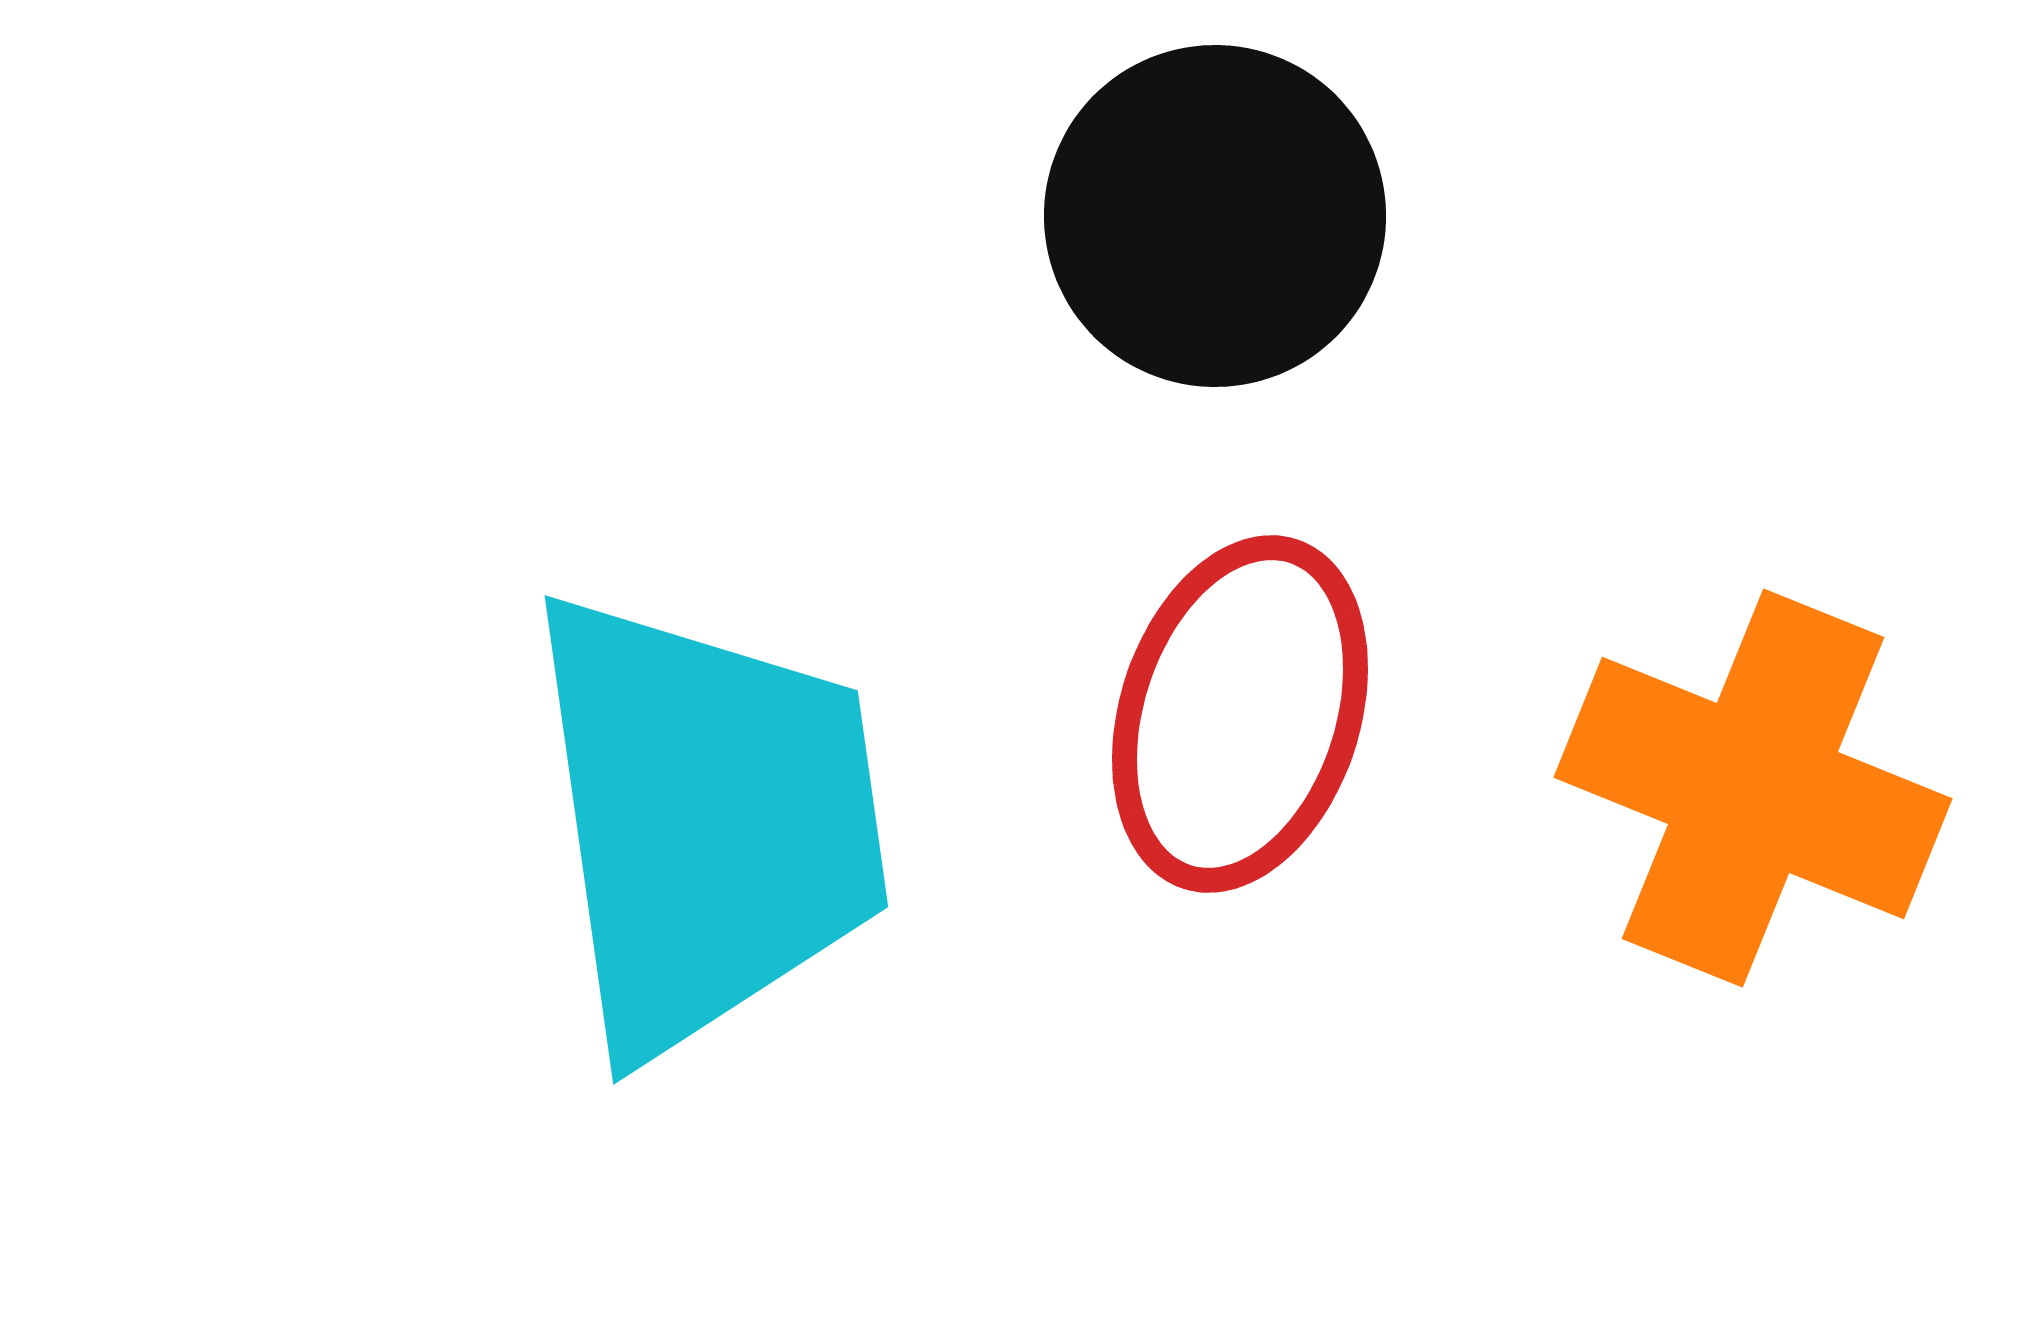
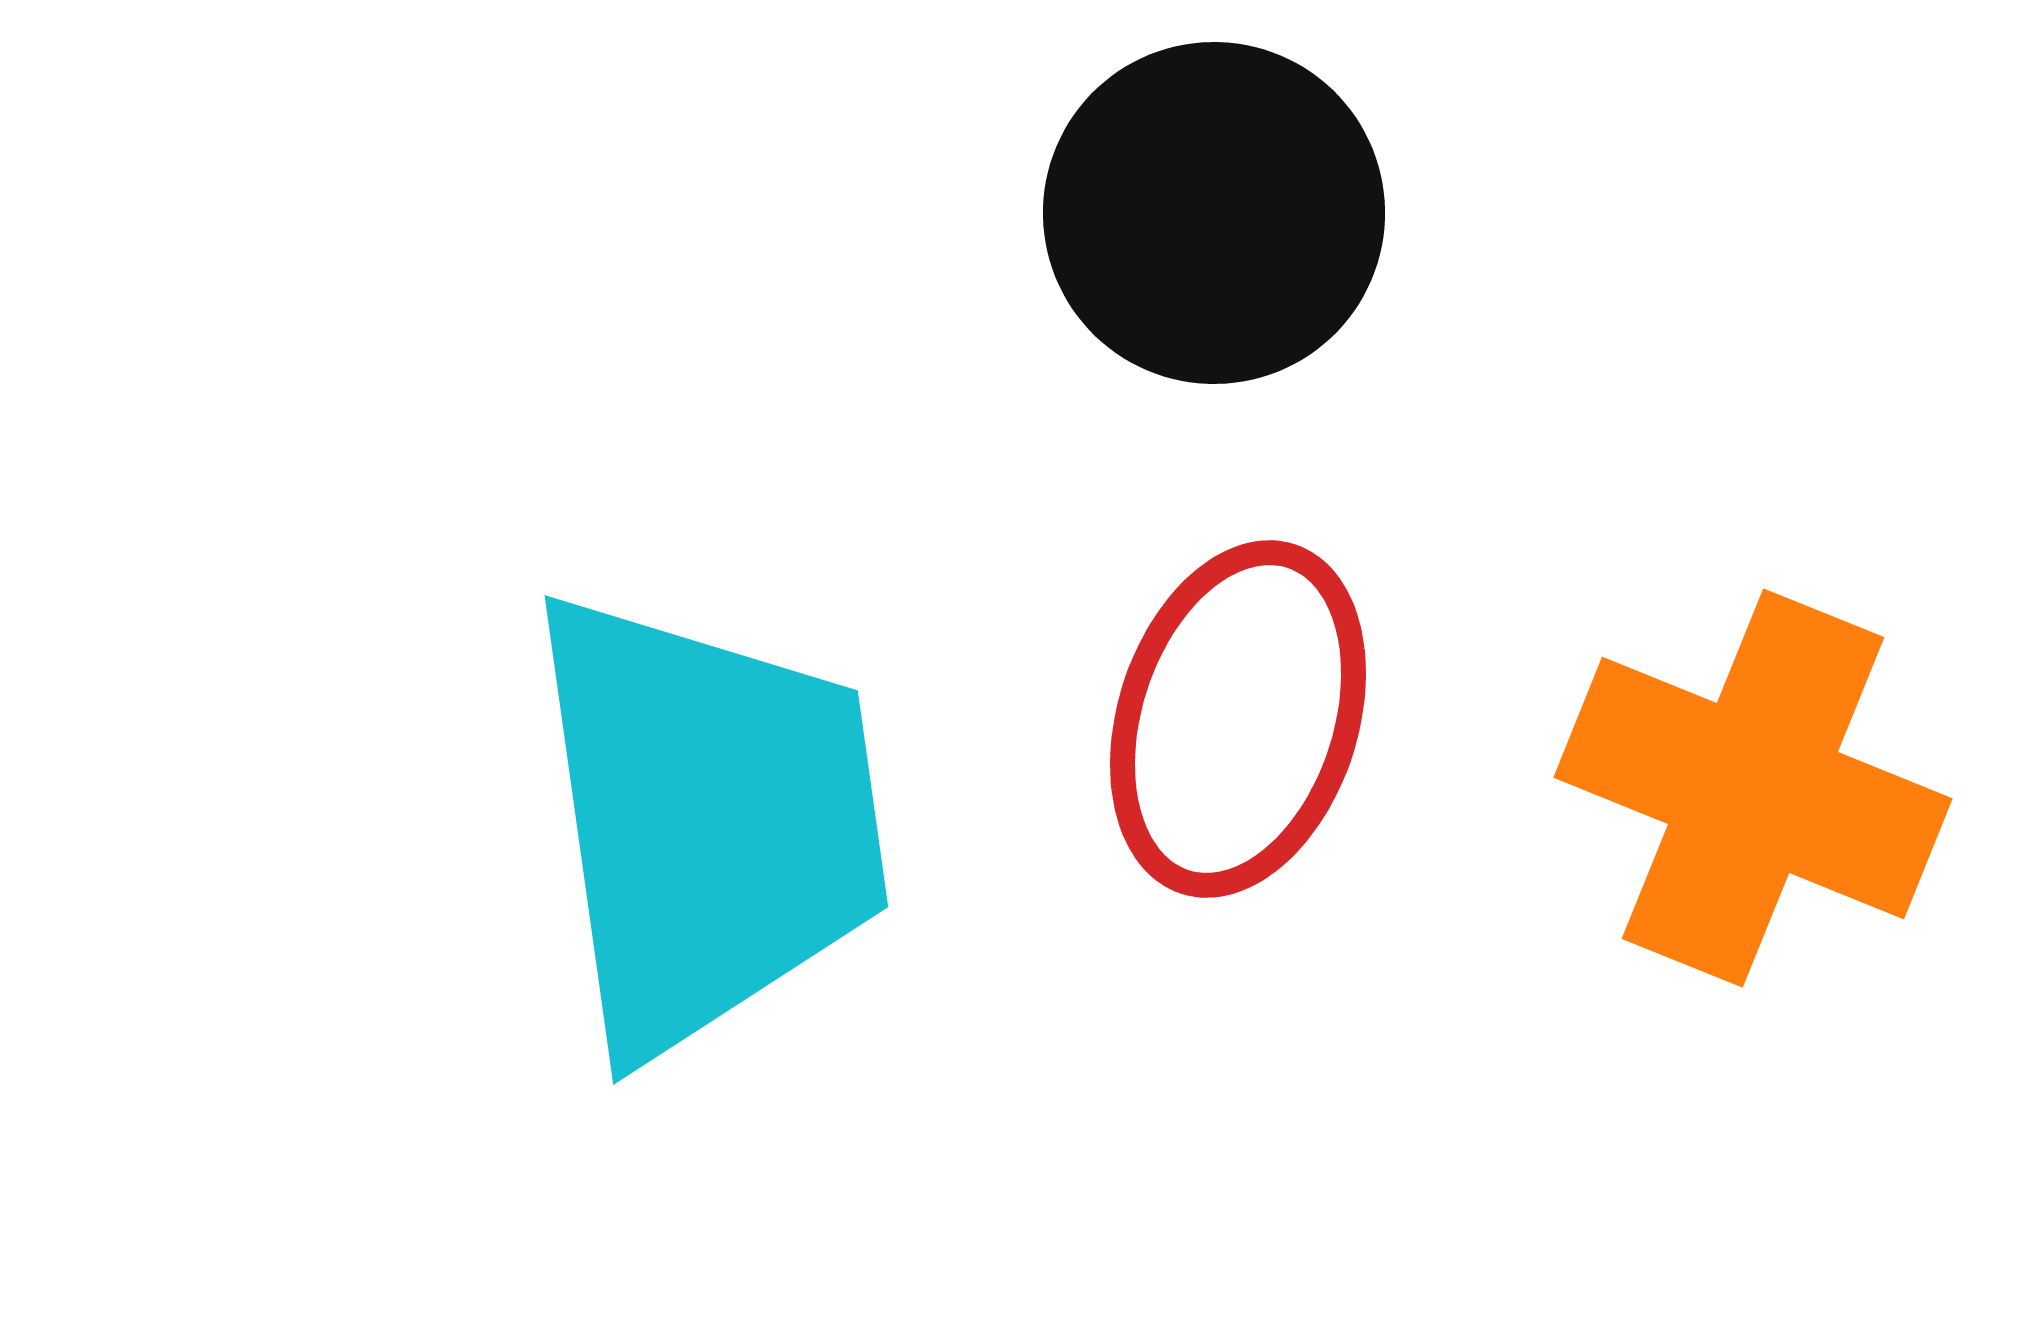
black circle: moved 1 px left, 3 px up
red ellipse: moved 2 px left, 5 px down
